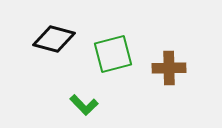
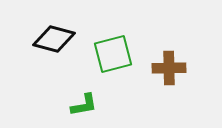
green L-shape: rotated 56 degrees counterclockwise
